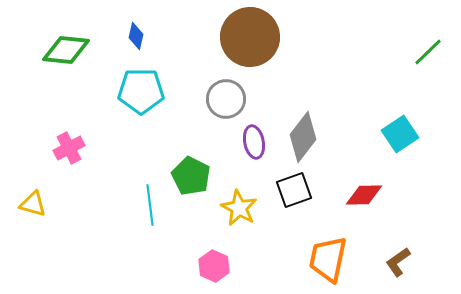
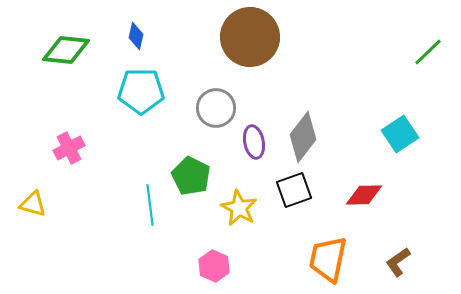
gray circle: moved 10 px left, 9 px down
